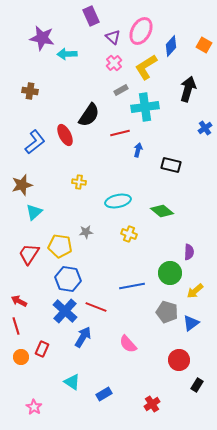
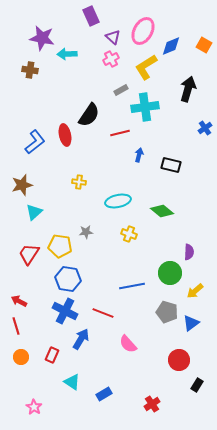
pink ellipse at (141, 31): moved 2 px right
blue diamond at (171, 46): rotated 25 degrees clockwise
pink cross at (114, 63): moved 3 px left, 4 px up; rotated 14 degrees clockwise
brown cross at (30, 91): moved 21 px up
red ellipse at (65, 135): rotated 15 degrees clockwise
blue arrow at (138, 150): moved 1 px right, 5 px down
red line at (96, 307): moved 7 px right, 6 px down
blue cross at (65, 311): rotated 15 degrees counterclockwise
blue arrow at (83, 337): moved 2 px left, 2 px down
red rectangle at (42, 349): moved 10 px right, 6 px down
